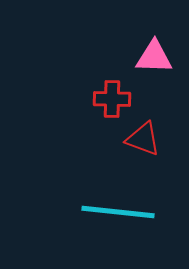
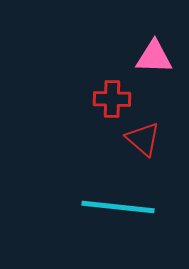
red triangle: rotated 21 degrees clockwise
cyan line: moved 5 px up
